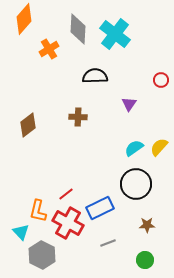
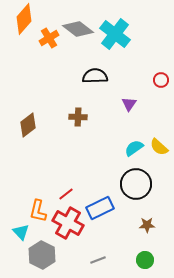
gray diamond: rotated 56 degrees counterclockwise
orange cross: moved 11 px up
yellow semicircle: rotated 90 degrees counterclockwise
gray line: moved 10 px left, 17 px down
